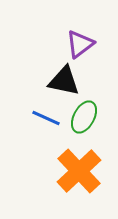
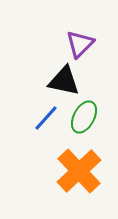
purple triangle: rotated 8 degrees counterclockwise
blue line: rotated 72 degrees counterclockwise
